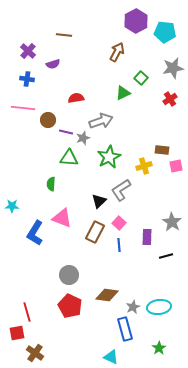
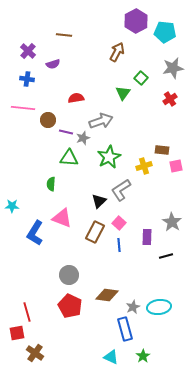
green triangle at (123, 93): rotated 28 degrees counterclockwise
green star at (159, 348): moved 16 px left, 8 px down
